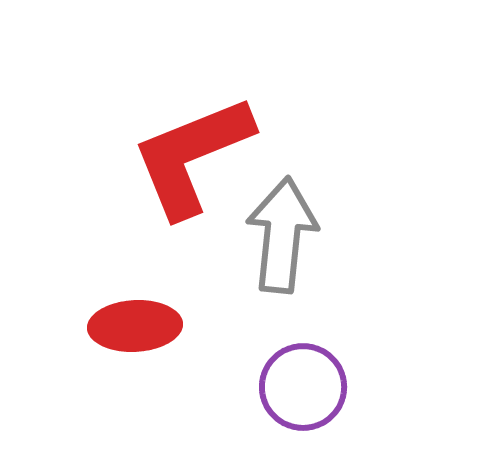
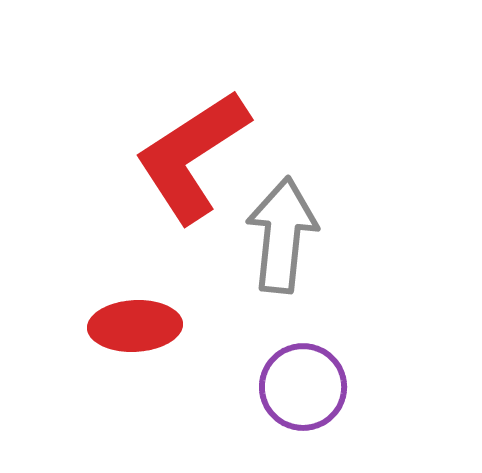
red L-shape: rotated 11 degrees counterclockwise
